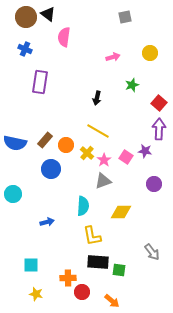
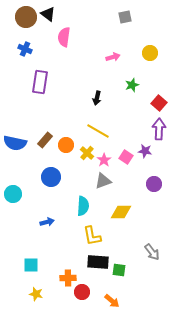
blue circle: moved 8 px down
